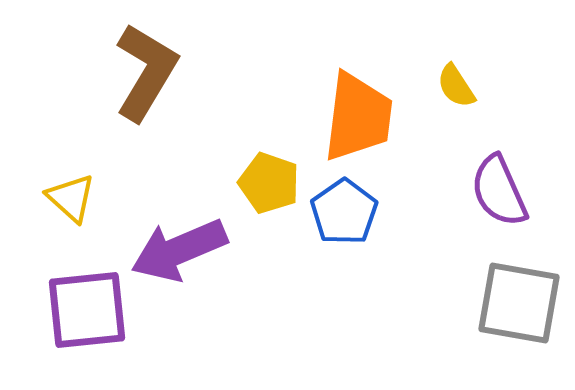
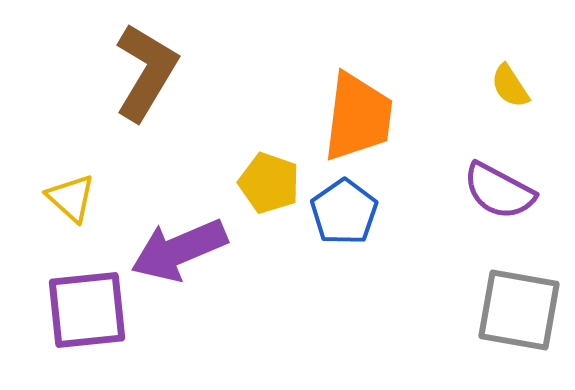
yellow semicircle: moved 54 px right
purple semicircle: rotated 38 degrees counterclockwise
gray square: moved 7 px down
